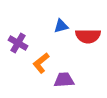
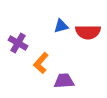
red semicircle: moved 4 px up
orange L-shape: rotated 10 degrees counterclockwise
purple trapezoid: moved 1 px down
